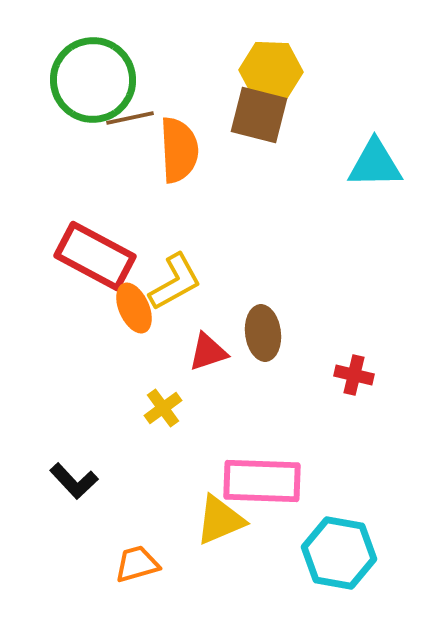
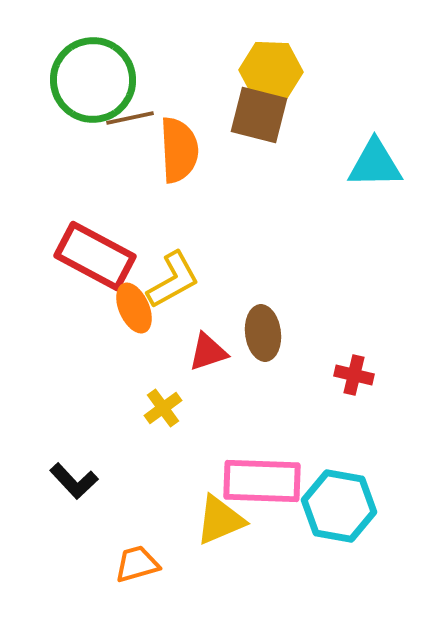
yellow L-shape: moved 2 px left, 2 px up
cyan hexagon: moved 47 px up
